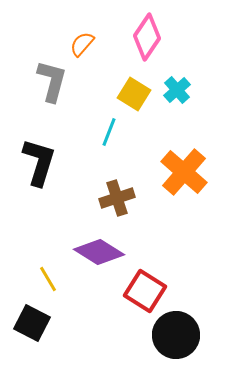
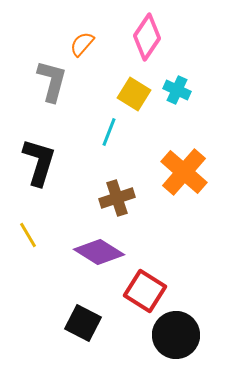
cyan cross: rotated 24 degrees counterclockwise
yellow line: moved 20 px left, 44 px up
black square: moved 51 px right
